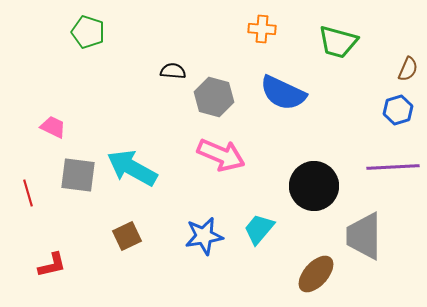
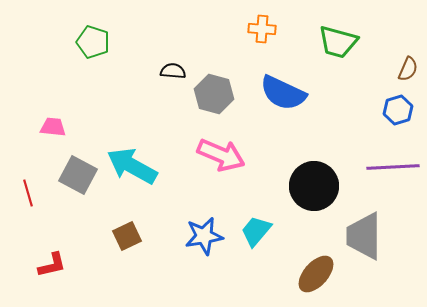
green pentagon: moved 5 px right, 10 px down
gray hexagon: moved 3 px up
pink trapezoid: rotated 20 degrees counterclockwise
cyan arrow: moved 2 px up
gray square: rotated 21 degrees clockwise
cyan trapezoid: moved 3 px left, 2 px down
